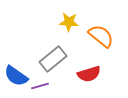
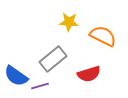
orange semicircle: moved 2 px right; rotated 12 degrees counterclockwise
